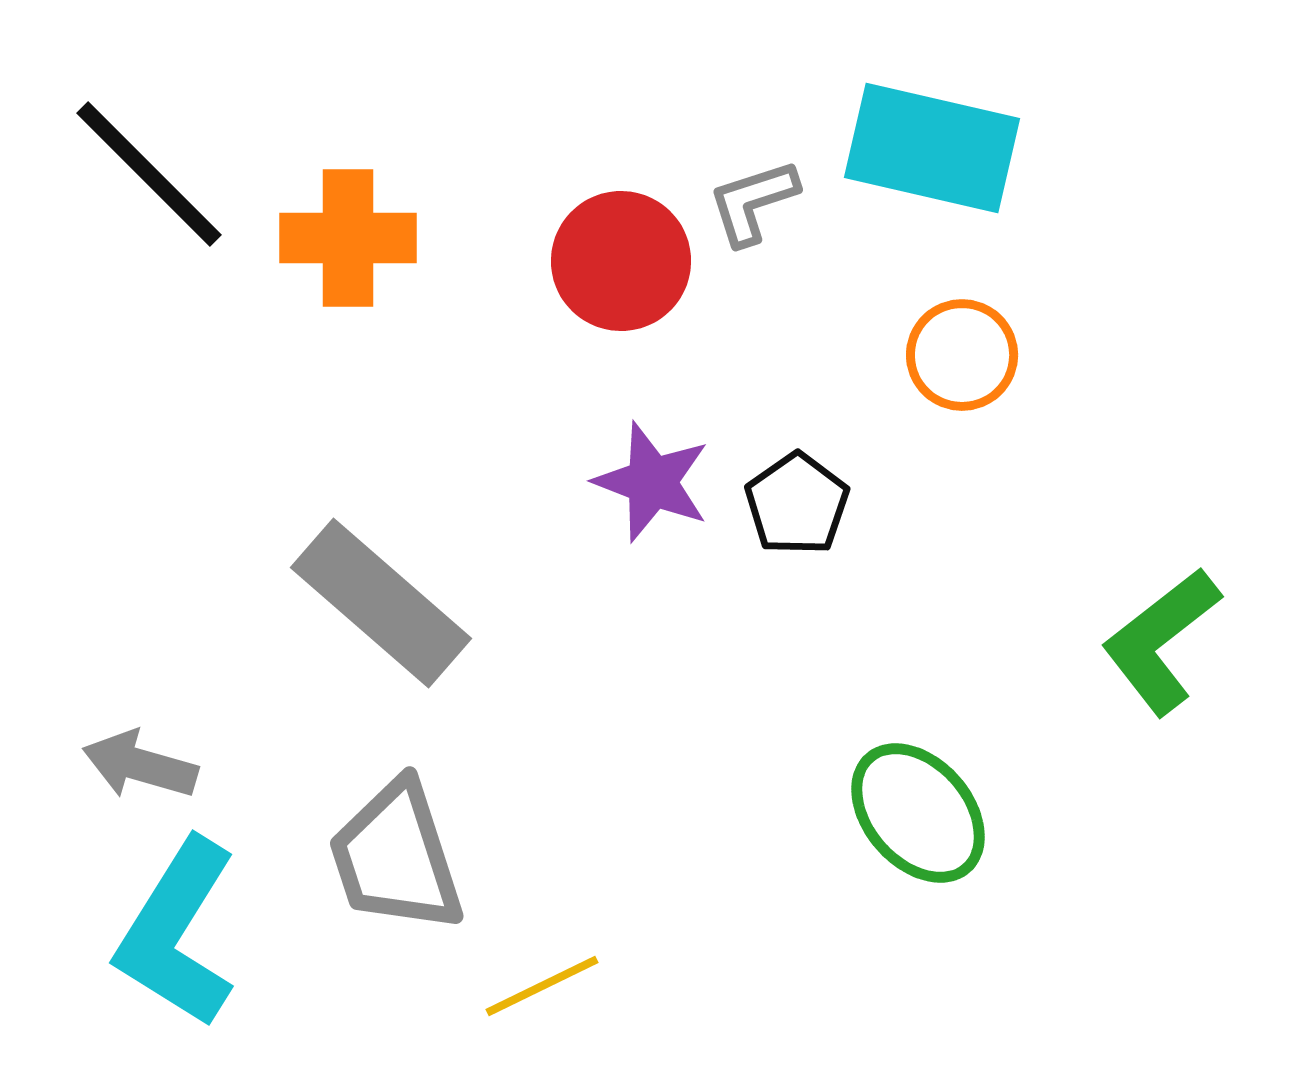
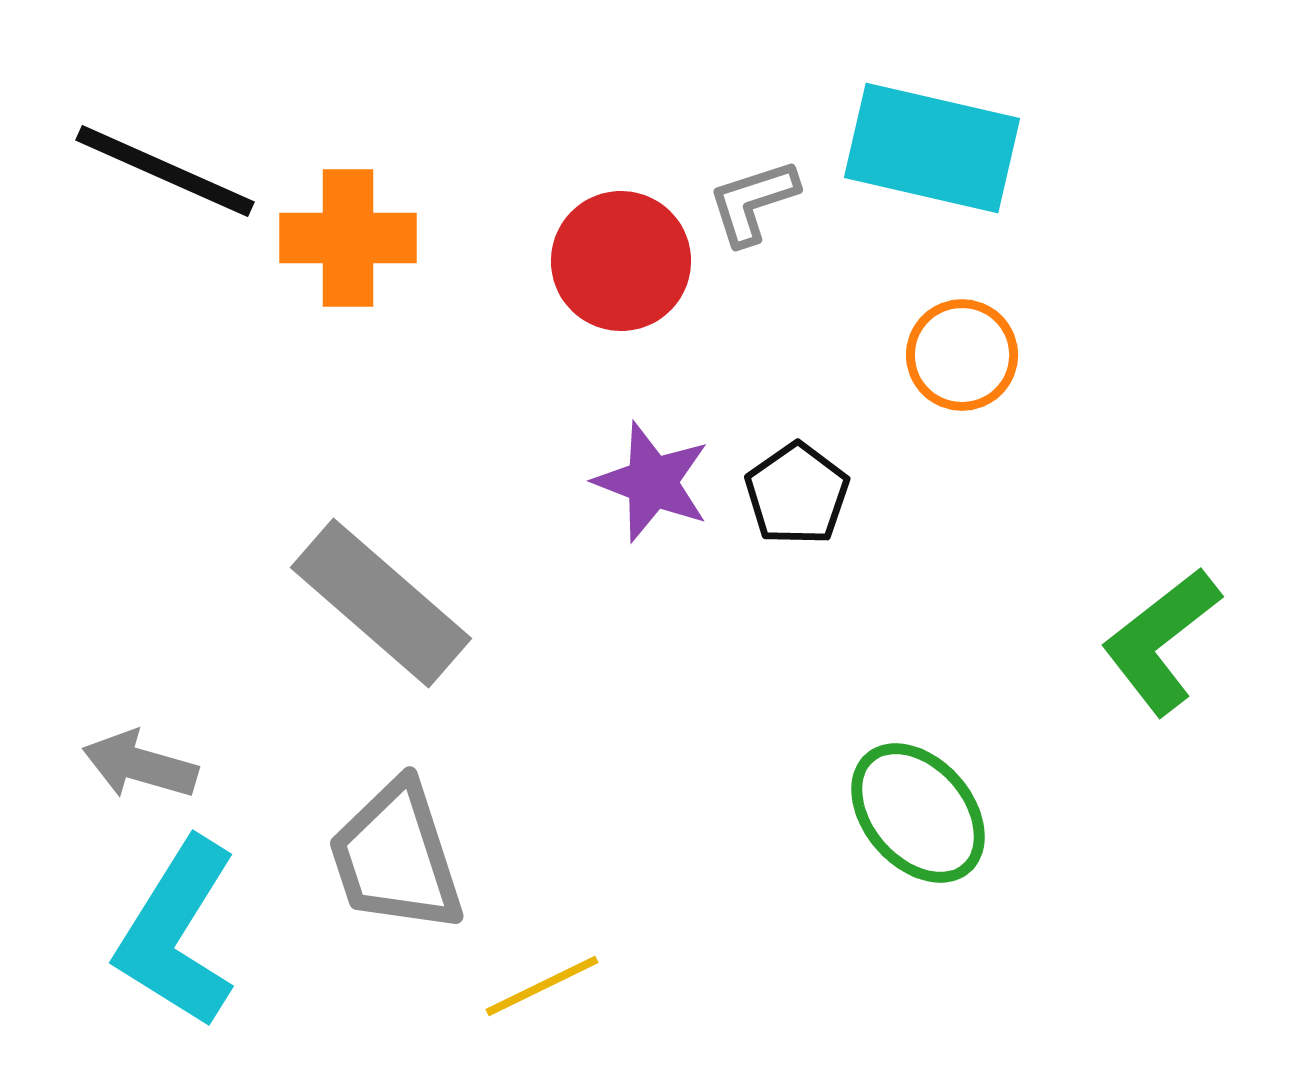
black line: moved 16 px right, 3 px up; rotated 21 degrees counterclockwise
black pentagon: moved 10 px up
